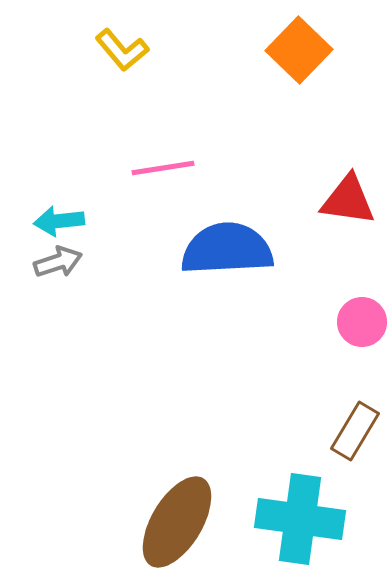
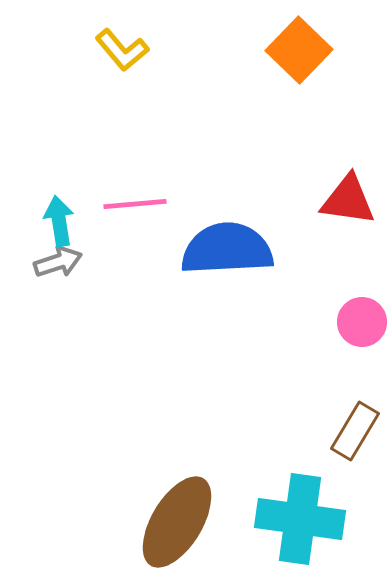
pink line: moved 28 px left, 36 px down; rotated 4 degrees clockwise
cyan arrow: rotated 87 degrees clockwise
